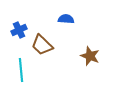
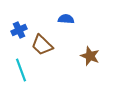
cyan line: rotated 15 degrees counterclockwise
